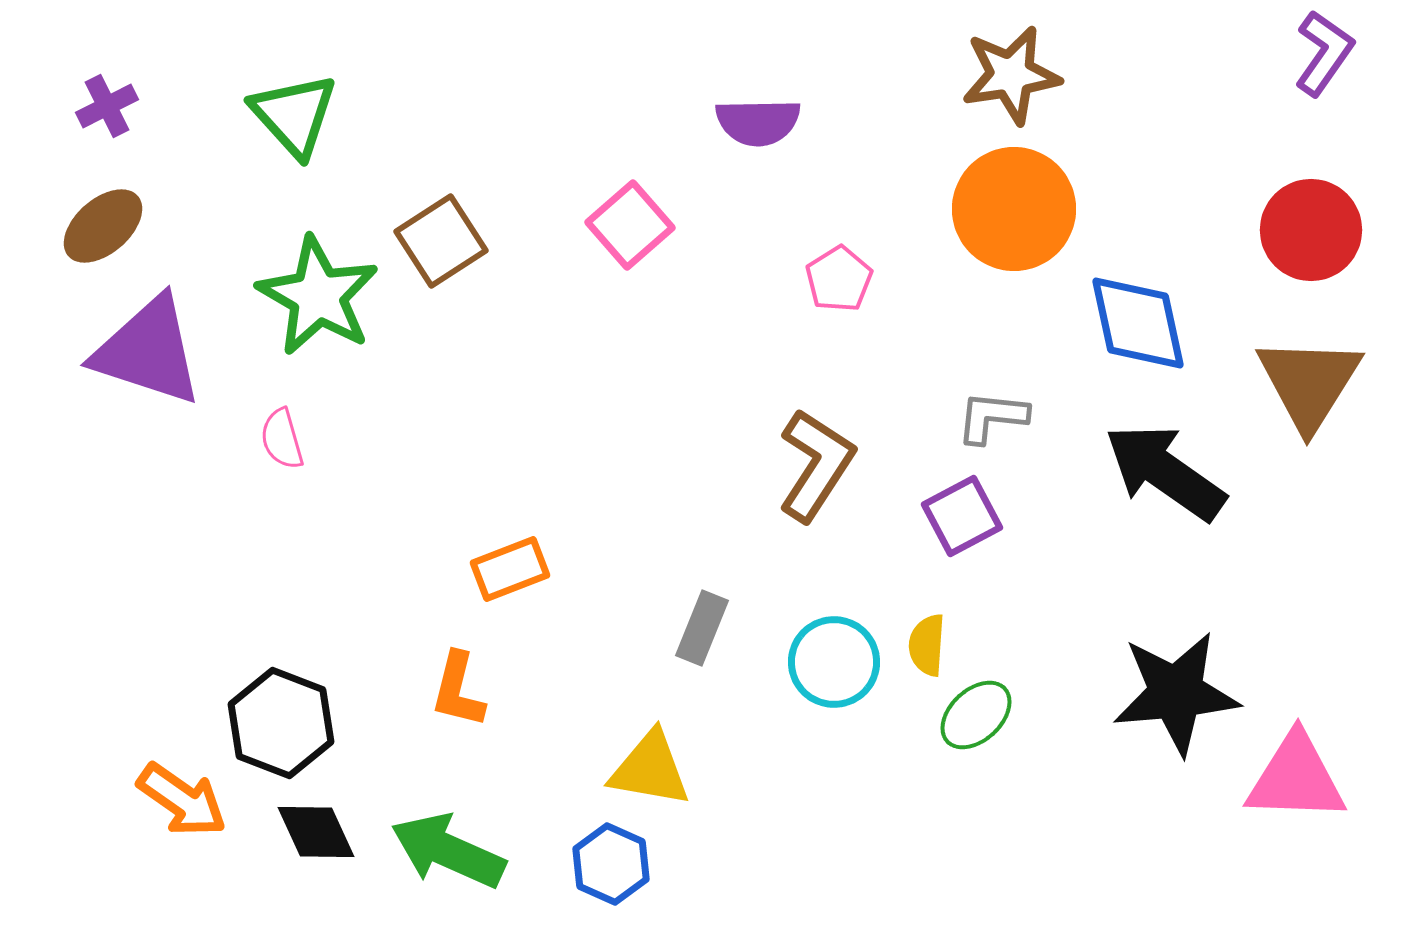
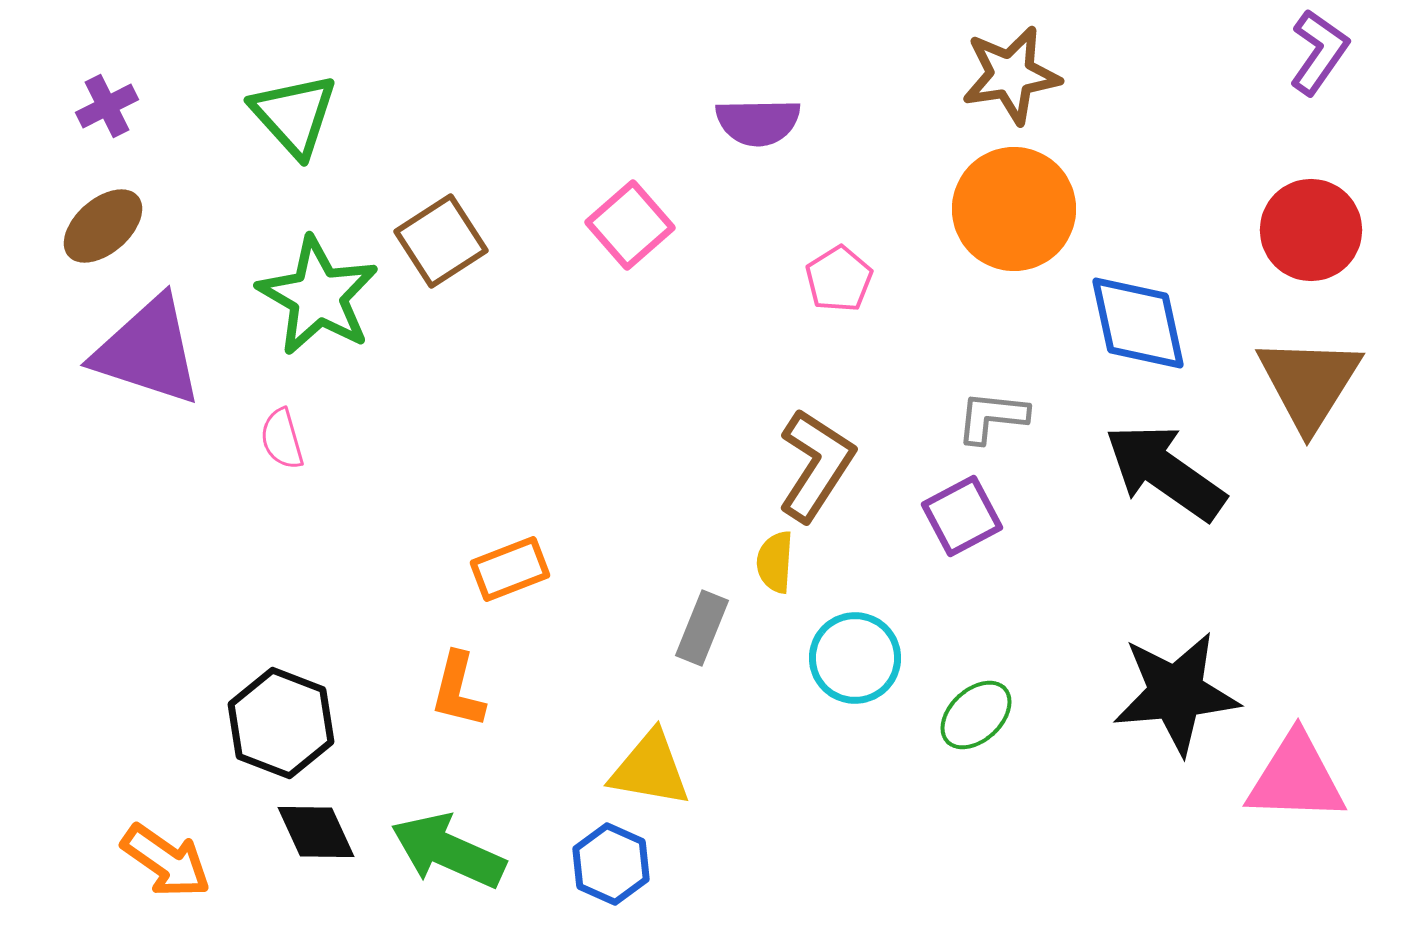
purple L-shape: moved 5 px left, 1 px up
yellow semicircle: moved 152 px left, 83 px up
cyan circle: moved 21 px right, 4 px up
orange arrow: moved 16 px left, 61 px down
